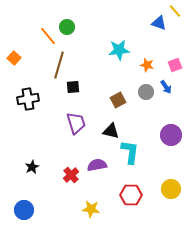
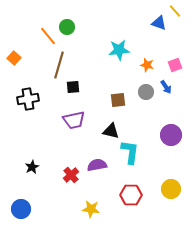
brown square: rotated 21 degrees clockwise
purple trapezoid: moved 2 px left, 3 px up; rotated 95 degrees clockwise
blue circle: moved 3 px left, 1 px up
